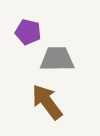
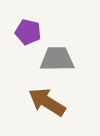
brown arrow: rotated 21 degrees counterclockwise
